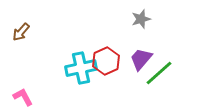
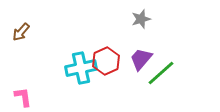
green line: moved 2 px right
pink L-shape: rotated 20 degrees clockwise
